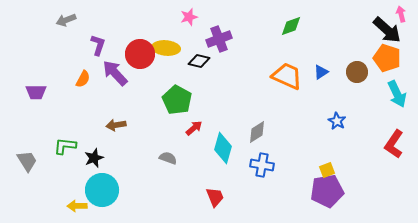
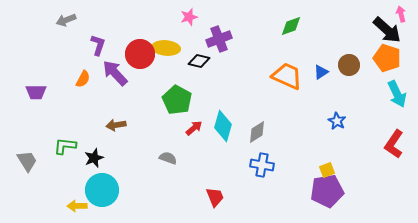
brown circle: moved 8 px left, 7 px up
cyan diamond: moved 22 px up
